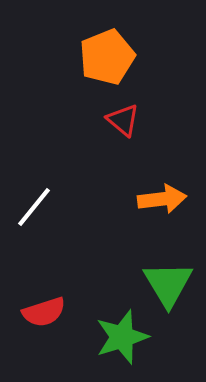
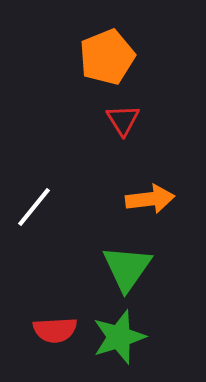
red triangle: rotated 18 degrees clockwise
orange arrow: moved 12 px left
green triangle: moved 41 px left, 16 px up; rotated 6 degrees clockwise
red semicircle: moved 11 px right, 18 px down; rotated 15 degrees clockwise
green star: moved 3 px left
